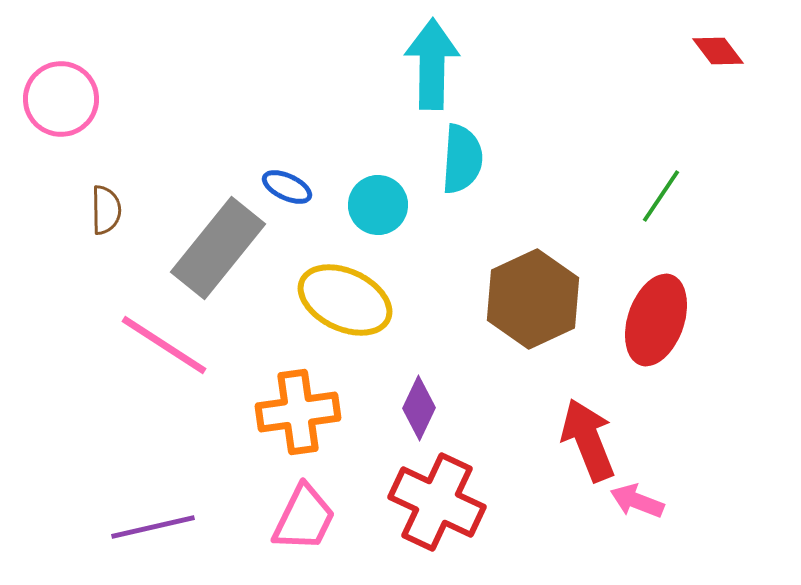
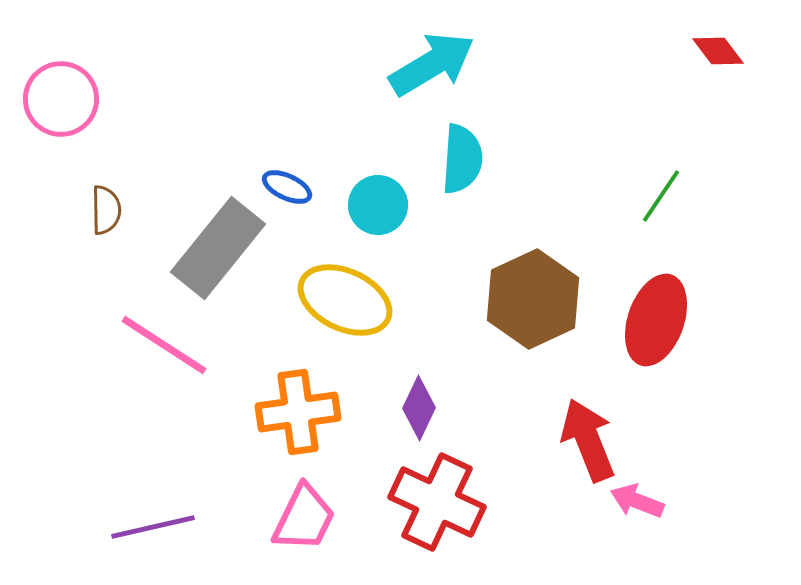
cyan arrow: rotated 58 degrees clockwise
